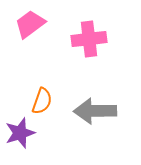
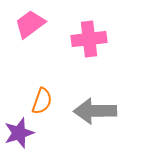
purple star: moved 1 px left
